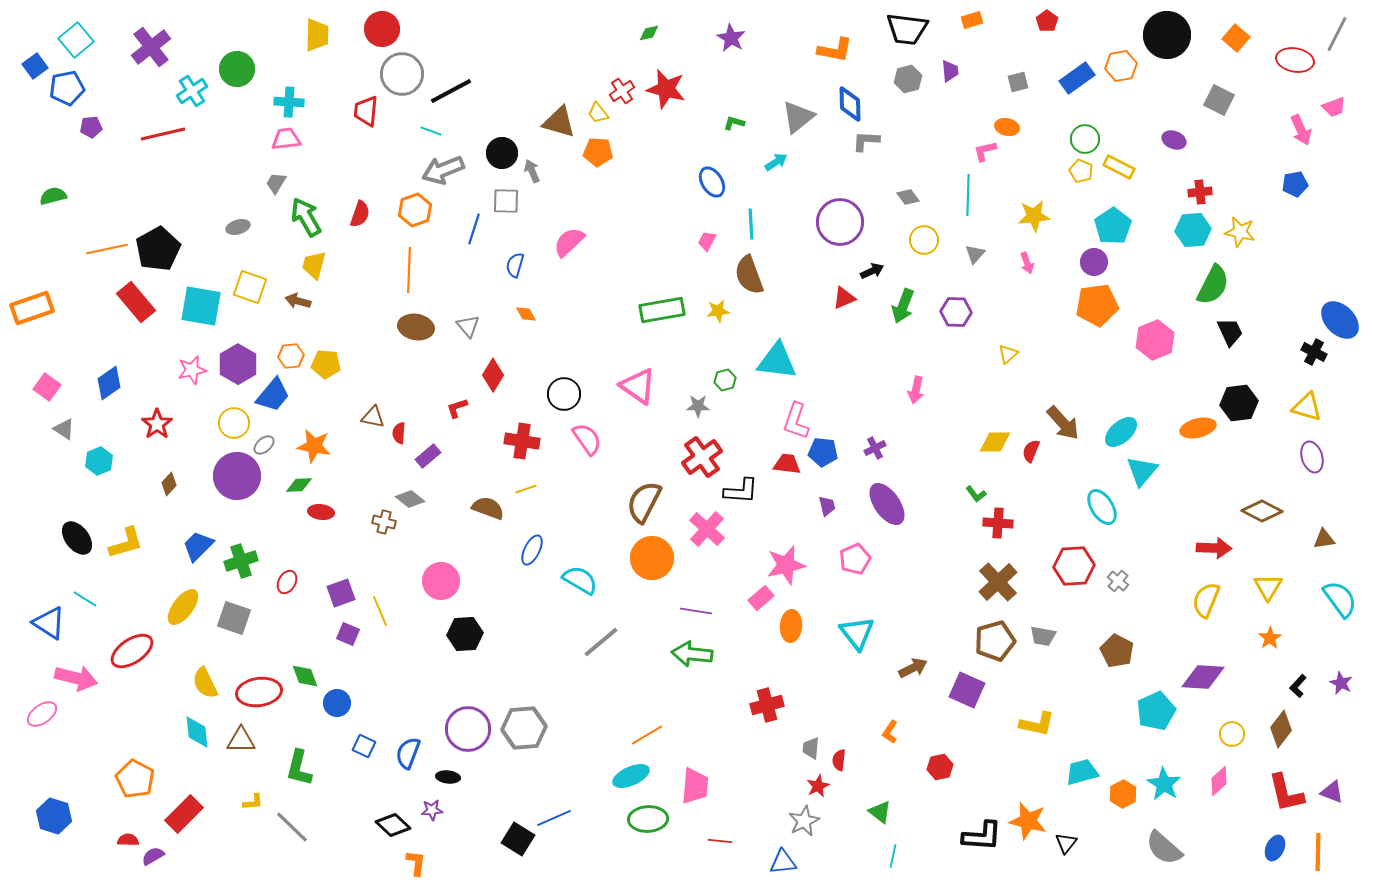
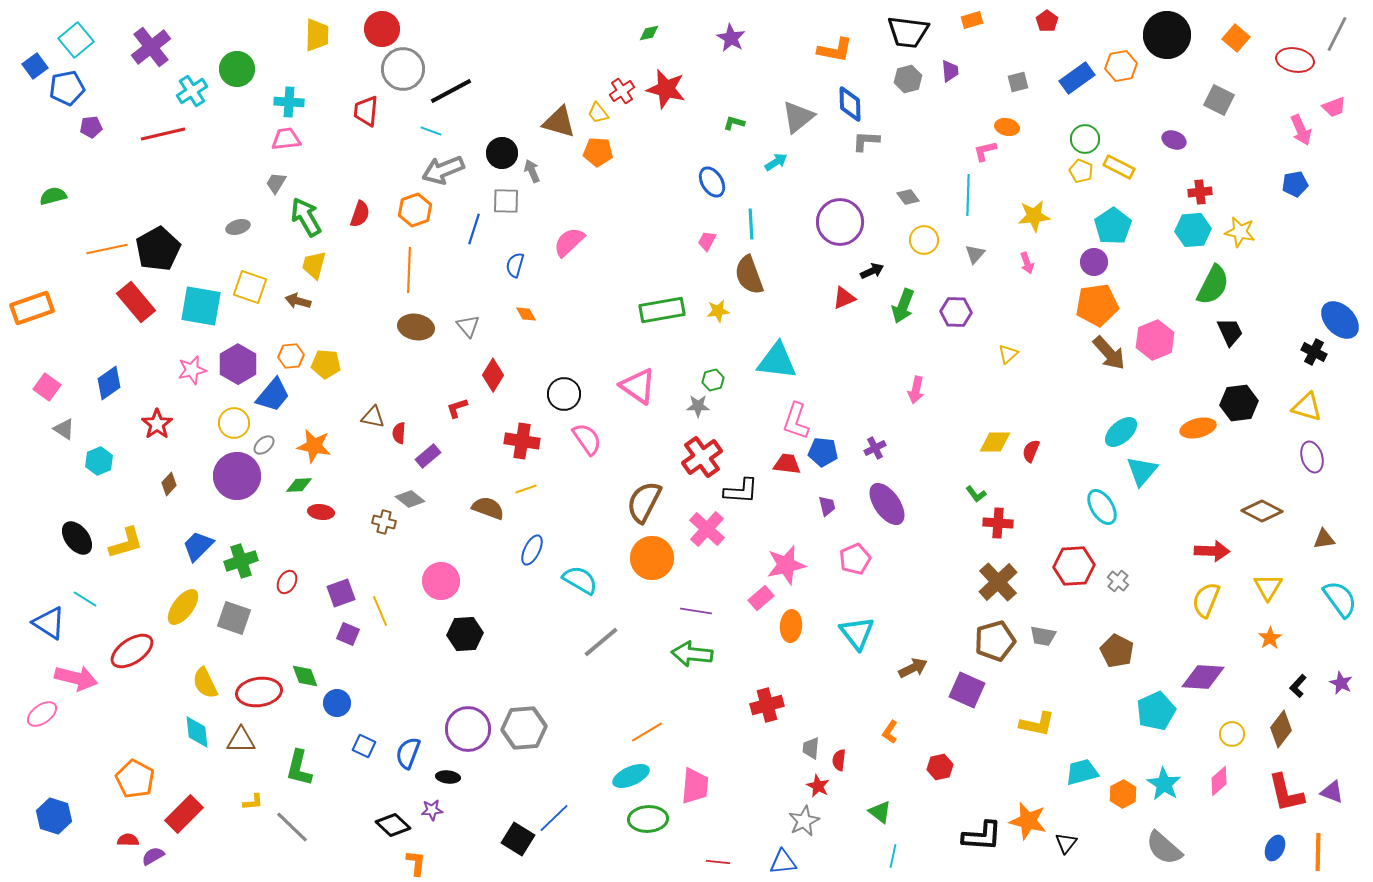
black trapezoid at (907, 29): moved 1 px right, 3 px down
gray circle at (402, 74): moved 1 px right, 5 px up
green hexagon at (725, 380): moved 12 px left
brown arrow at (1063, 423): moved 46 px right, 70 px up
red arrow at (1214, 548): moved 2 px left, 3 px down
orange line at (647, 735): moved 3 px up
red star at (818, 786): rotated 20 degrees counterclockwise
blue line at (554, 818): rotated 20 degrees counterclockwise
red line at (720, 841): moved 2 px left, 21 px down
